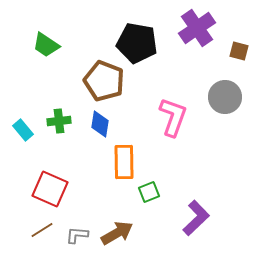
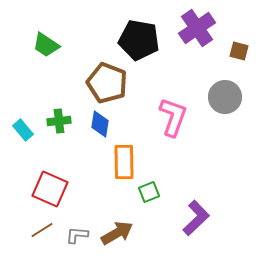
black pentagon: moved 2 px right, 3 px up
brown pentagon: moved 3 px right, 2 px down
